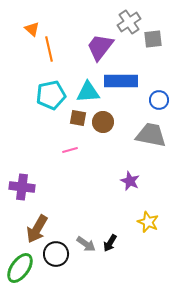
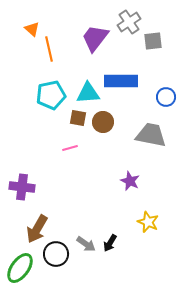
gray square: moved 2 px down
purple trapezoid: moved 5 px left, 9 px up
cyan triangle: moved 1 px down
blue circle: moved 7 px right, 3 px up
pink line: moved 2 px up
